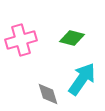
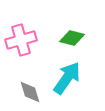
cyan arrow: moved 15 px left, 1 px up
gray diamond: moved 18 px left, 2 px up
